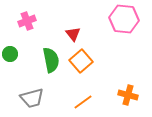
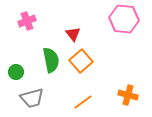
green circle: moved 6 px right, 18 px down
